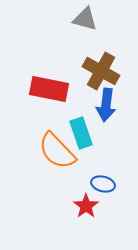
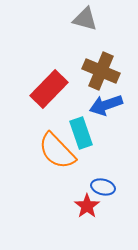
brown cross: rotated 6 degrees counterclockwise
red rectangle: rotated 57 degrees counterclockwise
blue arrow: rotated 64 degrees clockwise
blue ellipse: moved 3 px down
red star: moved 1 px right
